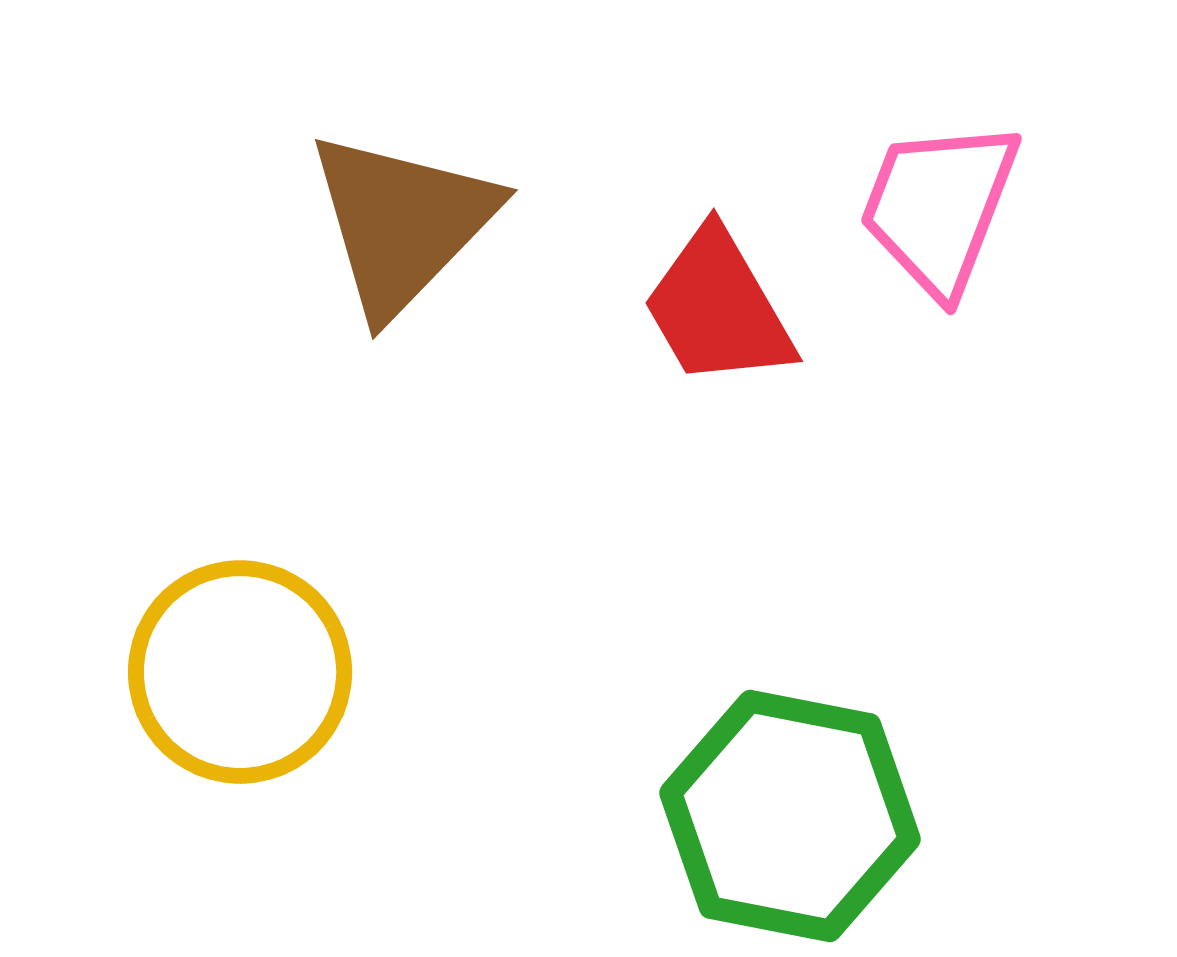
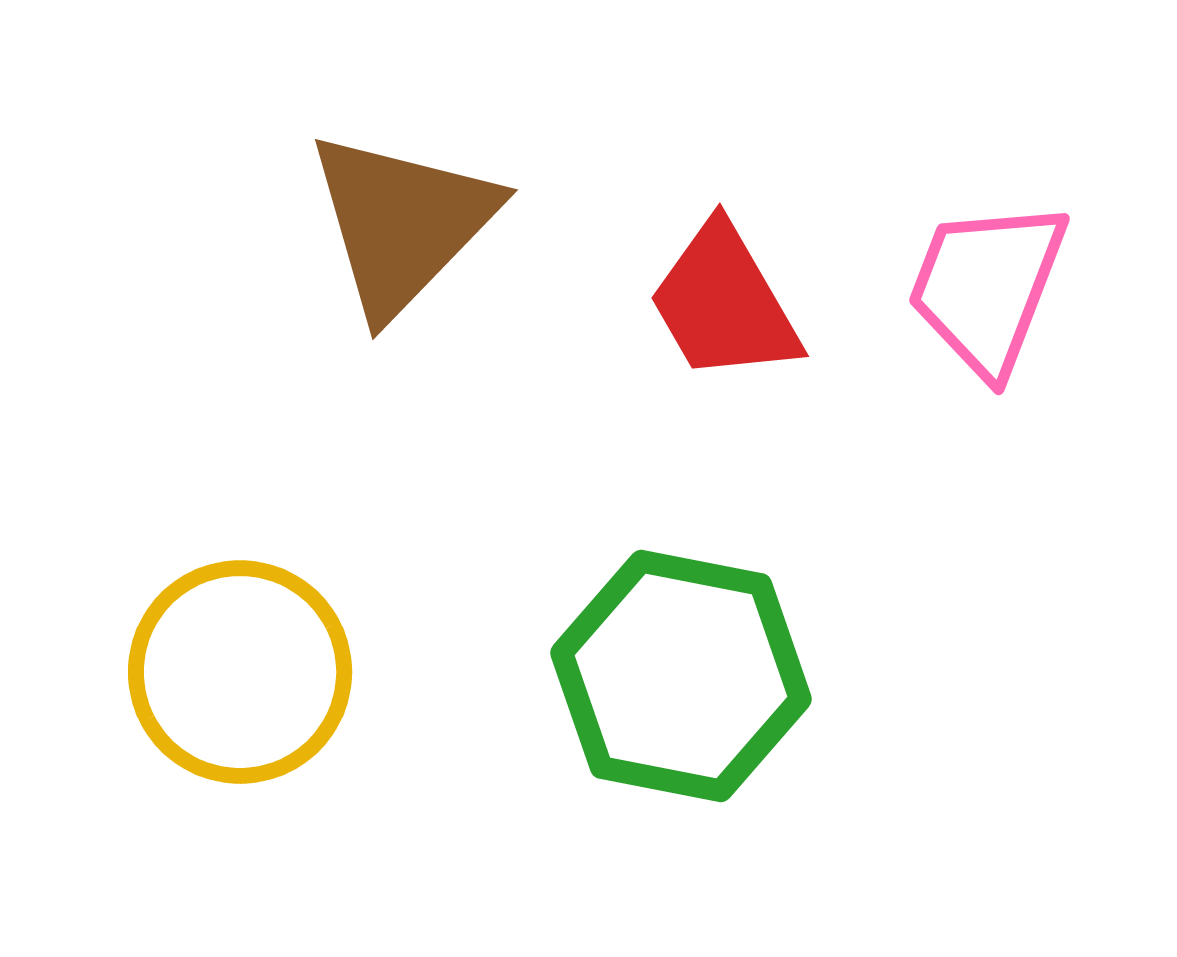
pink trapezoid: moved 48 px right, 80 px down
red trapezoid: moved 6 px right, 5 px up
green hexagon: moved 109 px left, 140 px up
